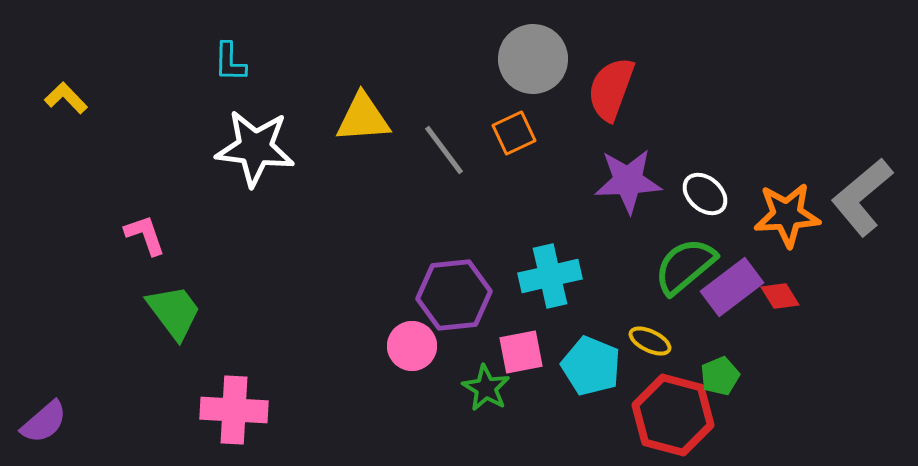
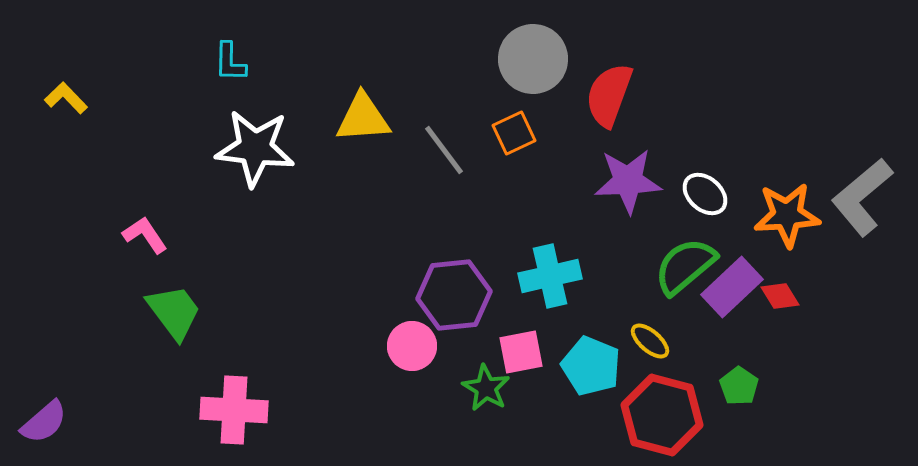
red semicircle: moved 2 px left, 6 px down
pink L-shape: rotated 15 degrees counterclockwise
purple rectangle: rotated 6 degrees counterclockwise
yellow ellipse: rotated 15 degrees clockwise
green pentagon: moved 19 px right, 10 px down; rotated 15 degrees counterclockwise
red hexagon: moved 11 px left
